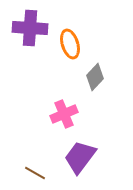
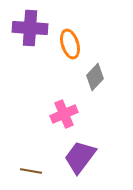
brown line: moved 4 px left, 2 px up; rotated 20 degrees counterclockwise
